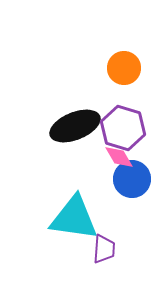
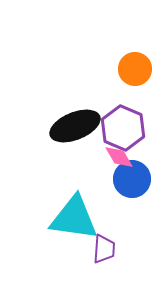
orange circle: moved 11 px right, 1 px down
purple hexagon: rotated 6 degrees clockwise
